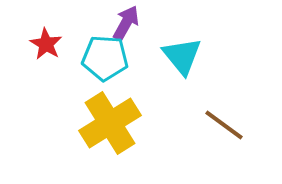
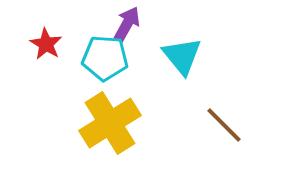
purple arrow: moved 1 px right, 1 px down
brown line: rotated 9 degrees clockwise
